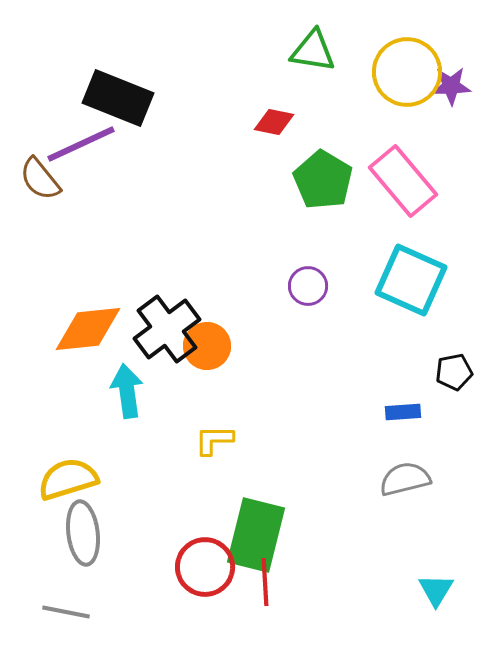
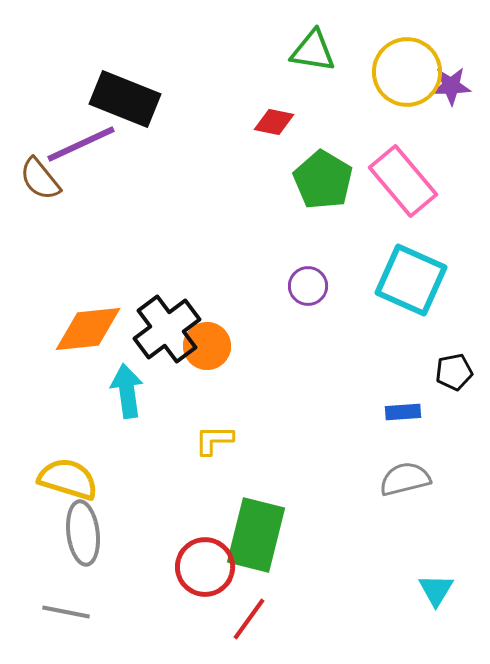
black rectangle: moved 7 px right, 1 px down
yellow semicircle: rotated 34 degrees clockwise
red line: moved 16 px left, 37 px down; rotated 39 degrees clockwise
